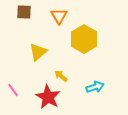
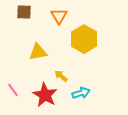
yellow triangle: rotated 30 degrees clockwise
cyan arrow: moved 14 px left, 6 px down
red star: moved 3 px left, 2 px up
